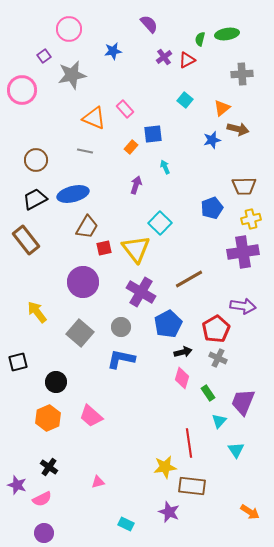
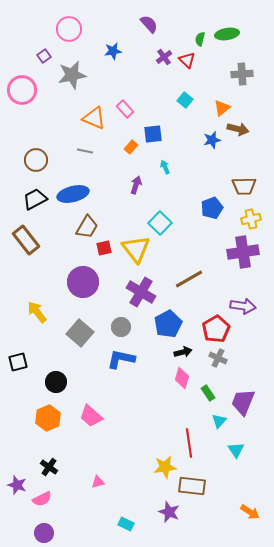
red triangle at (187, 60): rotated 48 degrees counterclockwise
